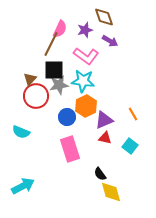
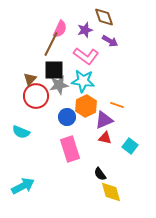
orange line: moved 16 px left, 9 px up; rotated 40 degrees counterclockwise
